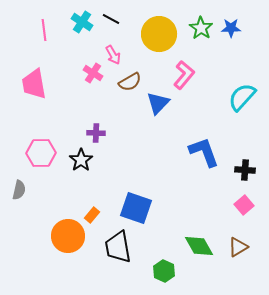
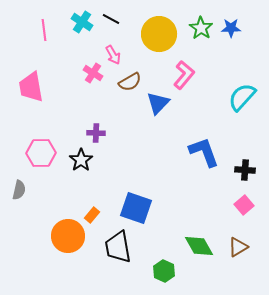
pink trapezoid: moved 3 px left, 3 px down
